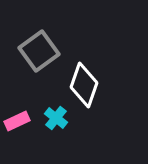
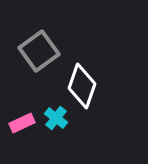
white diamond: moved 2 px left, 1 px down
pink rectangle: moved 5 px right, 2 px down
